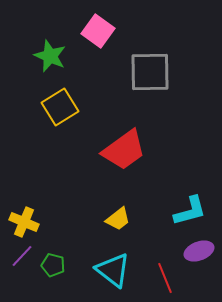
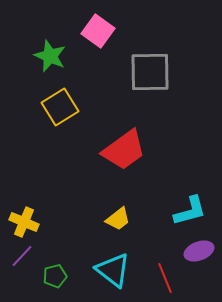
green pentagon: moved 2 px right, 11 px down; rotated 30 degrees counterclockwise
